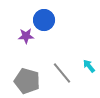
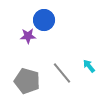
purple star: moved 2 px right
